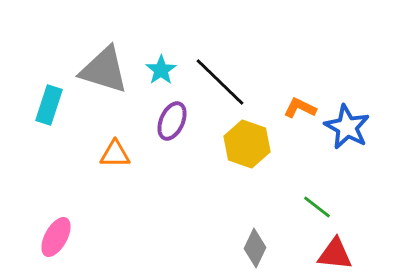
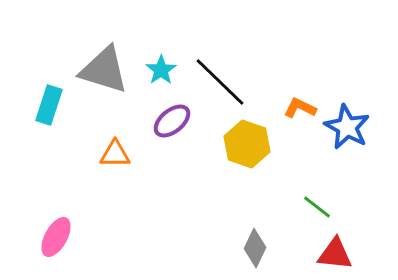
purple ellipse: rotated 27 degrees clockwise
